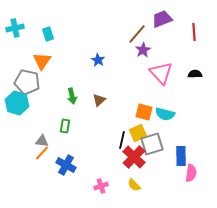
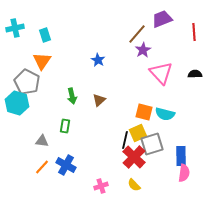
cyan rectangle: moved 3 px left, 1 px down
gray pentagon: rotated 15 degrees clockwise
black line: moved 3 px right
orange line: moved 14 px down
pink semicircle: moved 7 px left
